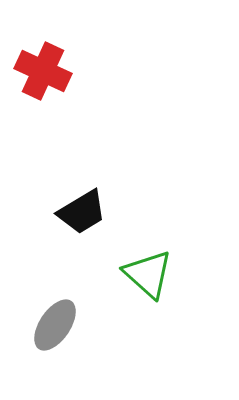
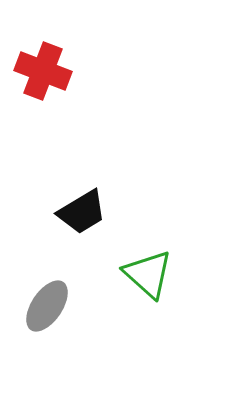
red cross: rotated 4 degrees counterclockwise
gray ellipse: moved 8 px left, 19 px up
